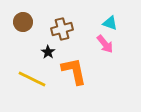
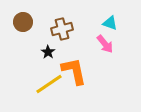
yellow line: moved 17 px right, 5 px down; rotated 60 degrees counterclockwise
